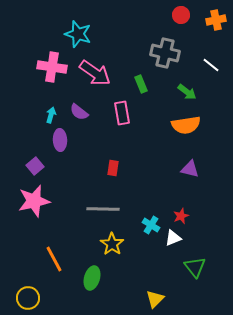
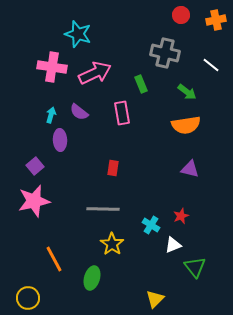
pink arrow: rotated 60 degrees counterclockwise
white triangle: moved 7 px down
